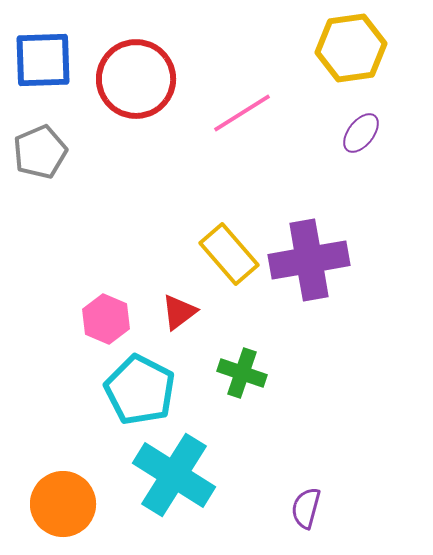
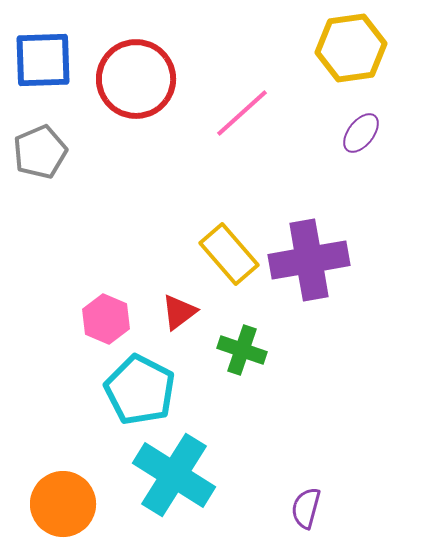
pink line: rotated 10 degrees counterclockwise
green cross: moved 23 px up
